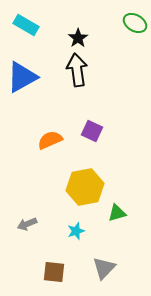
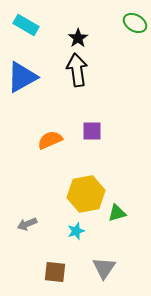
purple square: rotated 25 degrees counterclockwise
yellow hexagon: moved 1 px right, 7 px down
gray triangle: rotated 10 degrees counterclockwise
brown square: moved 1 px right
